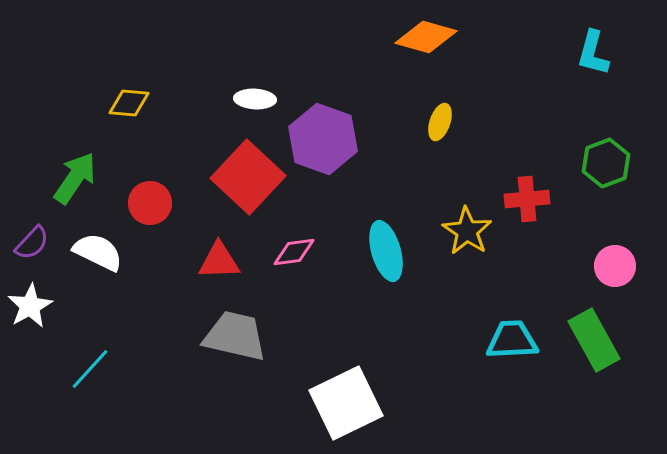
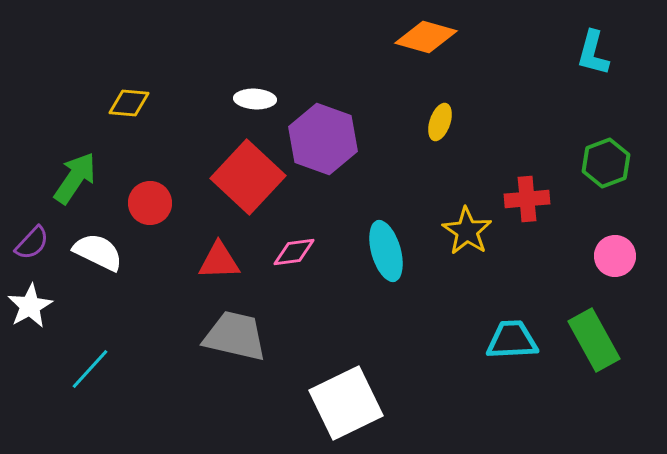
pink circle: moved 10 px up
